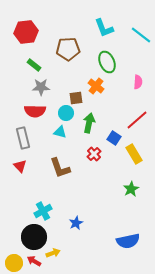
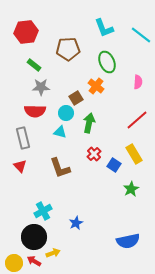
brown square: rotated 24 degrees counterclockwise
blue square: moved 27 px down
